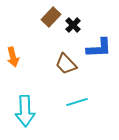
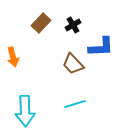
brown rectangle: moved 10 px left, 6 px down
black cross: rotated 14 degrees clockwise
blue L-shape: moved 2 px right, 1 px up
brown trapezoid: moved 7 px right
cyan line: moved 2 px left, 2 px down
